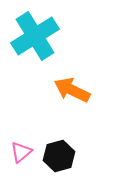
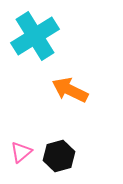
orange arrow: moved 2 px left
